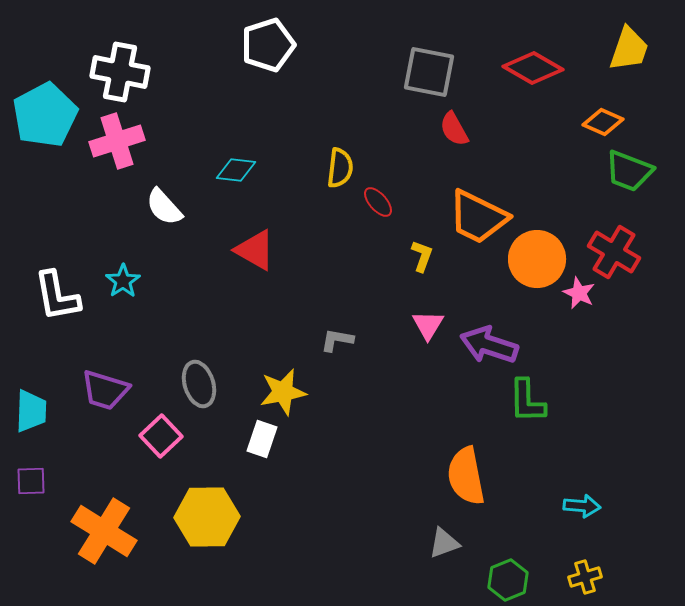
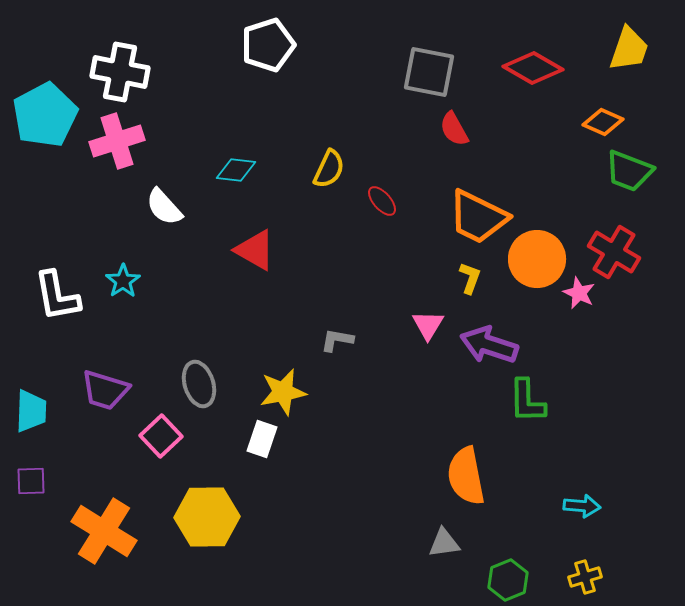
yellow semicircle: moved 11 px left, 1 px down; rotated 18 degrees clockwise
red ellipse: moved 4 px right, 1 px up
yellow L-shape: moved 48 px right, 22 px down
gray triangle: rotated 12 degrees clockwise
